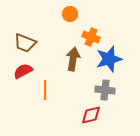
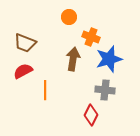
orange circle: moved 1 px left, 3 px down
red diamond: rotated 50 degrees counterclockwise
